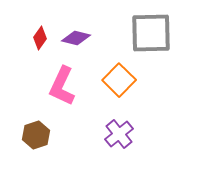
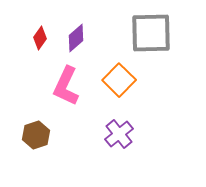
purple diamond: rotated 56 degrees counterclockwise
pink L-shape: moved 4 px right
